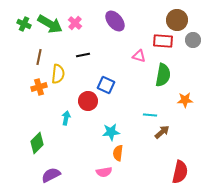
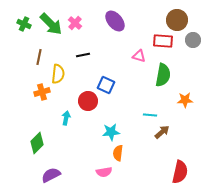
green arrow: moved 1 px right; rotated 15 degrees clockwise
orange cross: moved 3 px right, 5 px down
